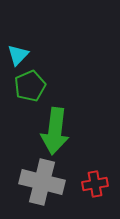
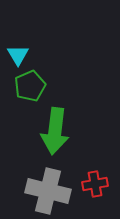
cyan triangle: rotated 15 degrees counterclockwise
gray cross: moved 6 px right, 9 px down
